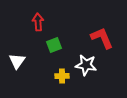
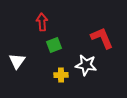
red arrow: moved 4 px right
yellow cross: moved 1 px left, 1 px up
